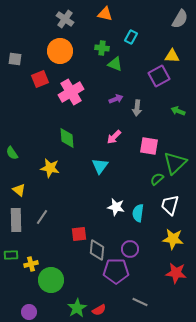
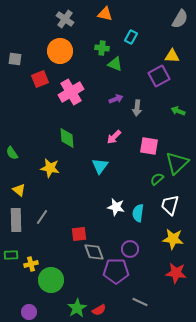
green triangle at (175, 163): moved 2 px right
gray diamond at (97, 250): moved 3 px left, 2 px down; rotated 25 degrees counterclockwise
